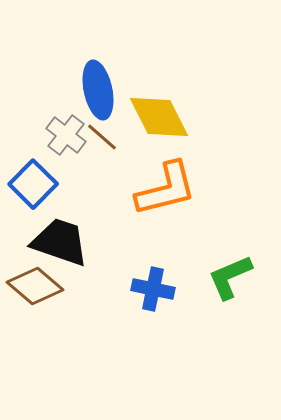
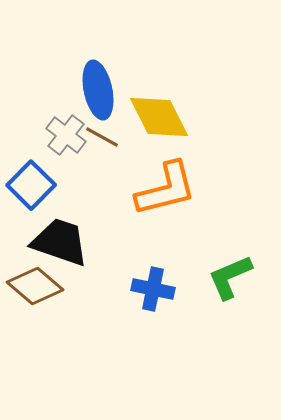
brown line: rotated 12 degrees counterclockwise
blue square: moved 2 px left, 1 px down
